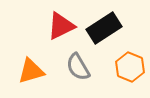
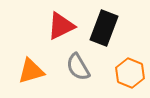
black rectangle: rotated 36 degrees counterclockwise
orange hexagon: moved 6 px down
